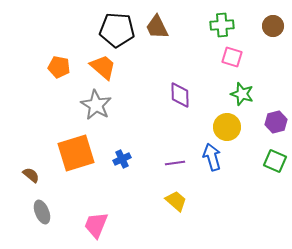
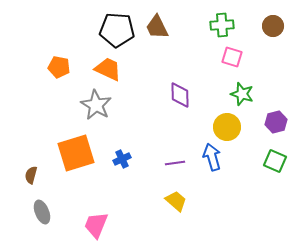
orange trapezoid: moved 5 px right, 2 px down; rotated 16 degrees counterclockwise
brown semicircle: rotated 114 degrees counterclockwise
